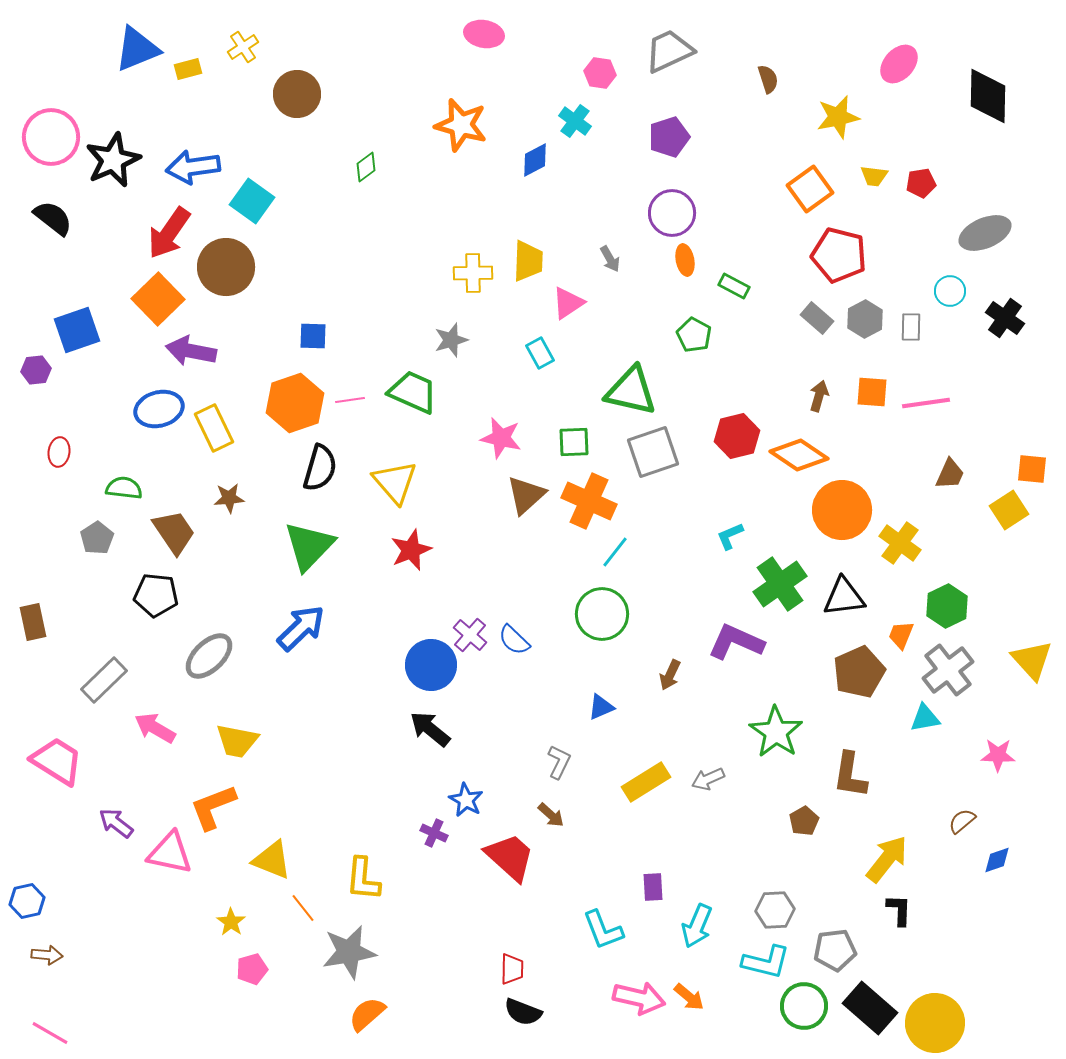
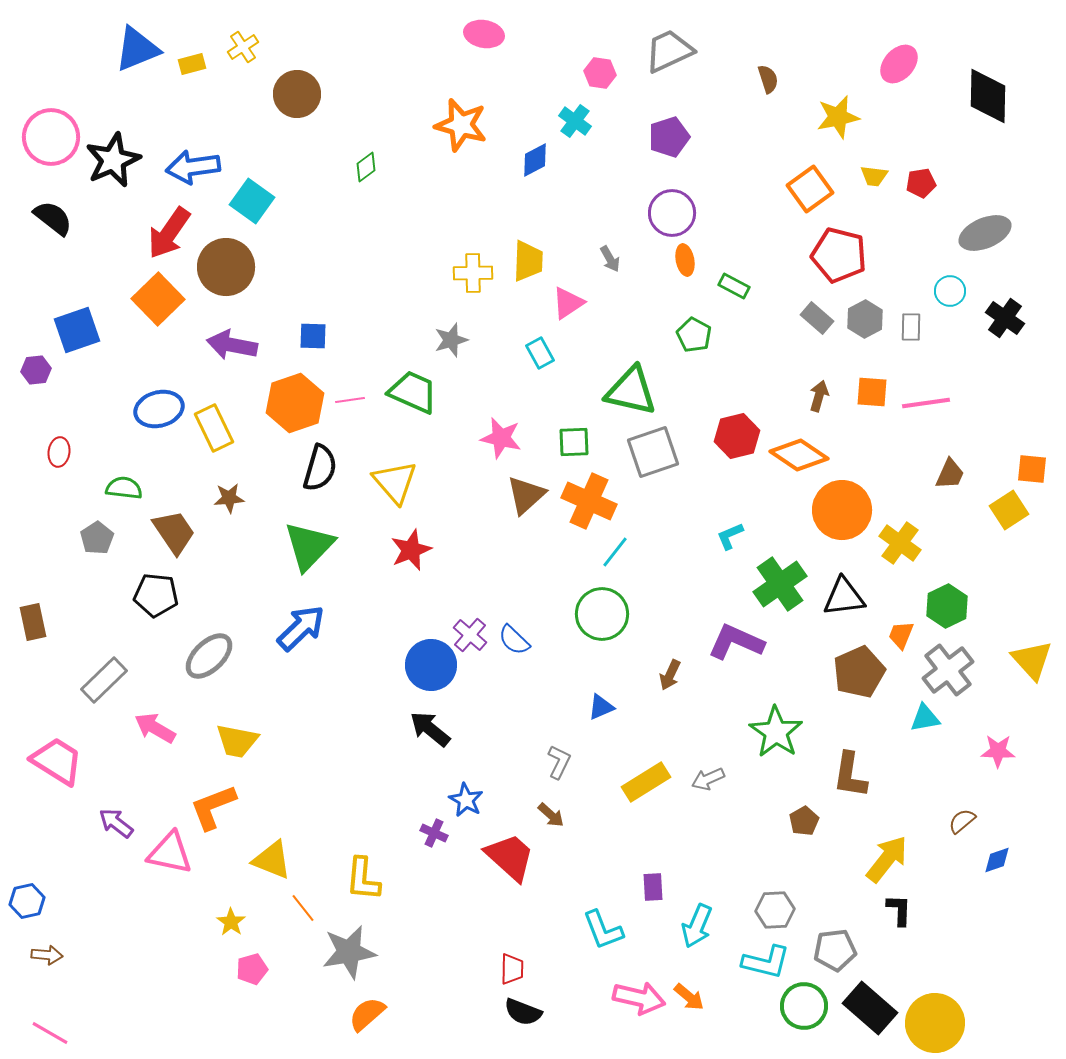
yellow rectangle at (188, 69): moved 4 px right, 5 px up
purple arrow at (191, 351): moved 41 px right, 6 px up
pink star at (998, 755): moved 4 px up
